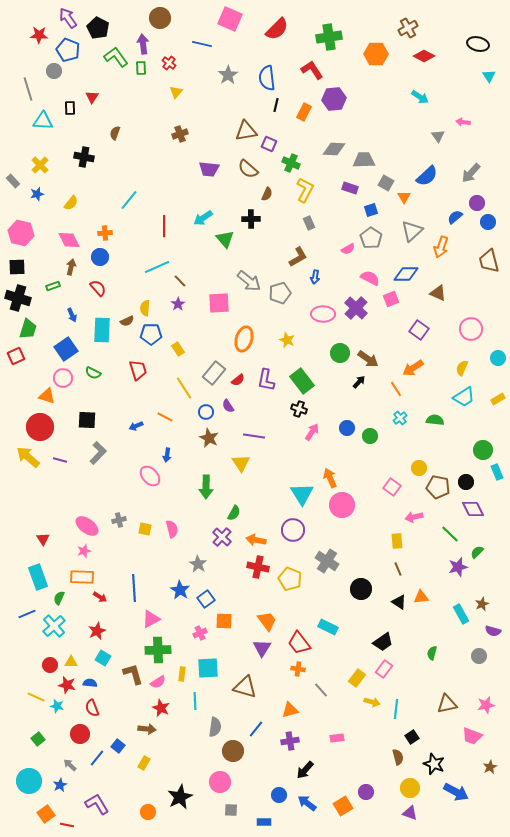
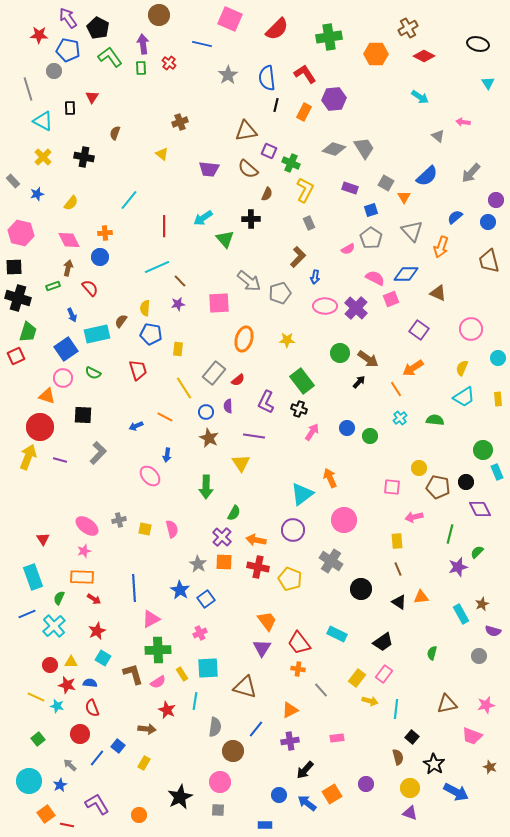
brown circle at (160, 18): moved 1 px left, 3 px up
blue pentagon at (68, 50): rotated 10 degrees counterclockwise
green L-shape at (116, 57): moved 6 px left
red L-shape at (312, 70): moved 7 px left, 4 px down
cyan triangle at (489, 76): moved 1 px left, 7 px down
yellow triangle at (176, 92): moved 14 px left, 62 px down; rotated 32 degrees counterclockwise
cyan triangle at (43, 121): rotated 25 degrees clockwise
brown cross at (180, 134): moved 12 px up
gray triangle at (438, 136): rotated 16 degrees counterclockwise
purple square at (269, 144): moved 7 px down
gray diamond at (334, 149): rotated 15 degrees clockwise
gray trapezoid at (364, 160): moved 12 px up; rotated 60 degrees clockwise
yellow cross at (40, 165): moved 3 px right, 8 px up
purple circle at (477, 203): moved 19 px right, 3 px up
gray triangle at (412, 231): rotated 30 degrees counterclockwise
brown L-shape at (298, 257): rotated 15 degrees counterclockwise
black square at (17, 267): moved 3 px left
brown arrow at (71, 267): moved 3 px left, 1 px down
pink semicircle at (370, 278): moved 5 px right
red semicircle at (98, 288): moved 8 px left
purple star at (178, 304): rotated 24 degrees clockwise
pink ellipse at (323, 314): moved 2 px right, 8 px up
brown semicircle at (127, 321): moved 6 px left; rotated 152 degrees clockwise
green trapezoid at (28, 329): moved 3 px down
cyan rectangle at (102, 330): moved 5 px left, 4 px down; rotated 75 degrees clockwise
blue pentagon at (151, 334): rotated 10 degrees clockwise
yellow star at (287, 340): rotated 21 degrees counterclockwise
yellow rectangle at (178, 349): rotated 40 degrees clockwise
purple L-shape at (266, 380): moved 22 px down; rotated 15 degrees clockwise
yellow rectangle at (498, 399): rotated 64 degrees counterclockwise
purple semicircle at (228, 406): rotated 32 degrees clockwise
black square at (87, 420): moved 4 px left, 5 px up
yellow arrow at (28, 457): rotated 70 degrees clockwise
pink square at (392, 487): rotated 30 degrees counterclockwise
cyan triangle at (302, 494): rotated 25 degrees clockwise
pink circle at (342, 505): moved 2 px right, 15 px down
purple diamond at (473, 509): moved 7 px right
green line at (450, 534): rotated 60 degrees clockwise
gray cross at (327, 561): moved 4 px right
cyan rectangle at (38, 577): moved 5 px left
red arrow at (100, 597): moved 6 px left, 2 px down
orange square at (224, 621): moved 59 px up
cyan rectangle at (328, 627): moved 9 px right, 7 px down
pink rectangle at (384, 669): moved 5 px down
yellow rectangle at (182, 674): rotated 40 degrees counterclockwise
cyan line at (195, 701): rotated 12 degrees clockwise
yellow arrow at (372, 702): moved 2 px left, 1 px up
red star at (161, 708): moved 6 px right, 2 px down
orange triangle at (290, 710): rotated 12 degrees counterclockwise
black square at (412, 737): rotated 16 degrees counterclockwise
black star at (434, 764): rotated 10 degrees clockwise
brown star at (490, 767): rotated 24 degrees counterclockwise
purple circle at (366, 792): moved 8 px up
orange square at (343, 806): moved 11 px left, 12 px up
gray square at (231, 810): moved 13 px left
orange circle at (148, 812): moved 9 px left, 3 px down
blue rectangle at (264, 822): moved 1 px right, 3 px down
